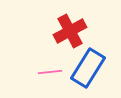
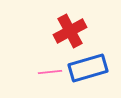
blue rectangle: rotated 42 degrees clockwise
